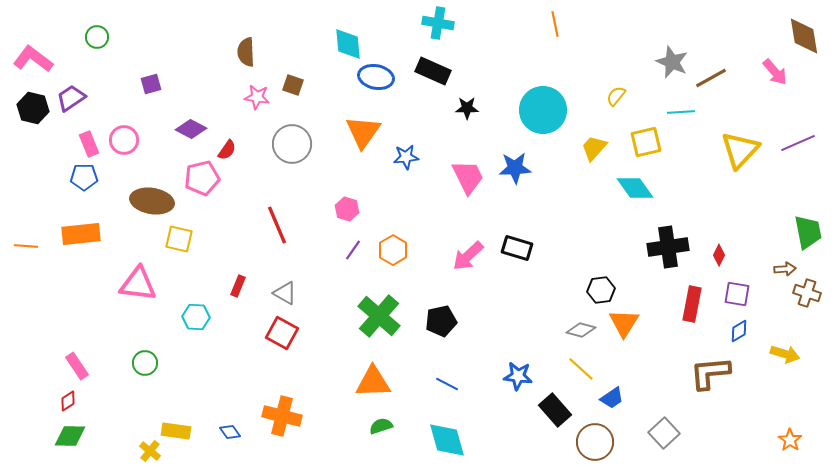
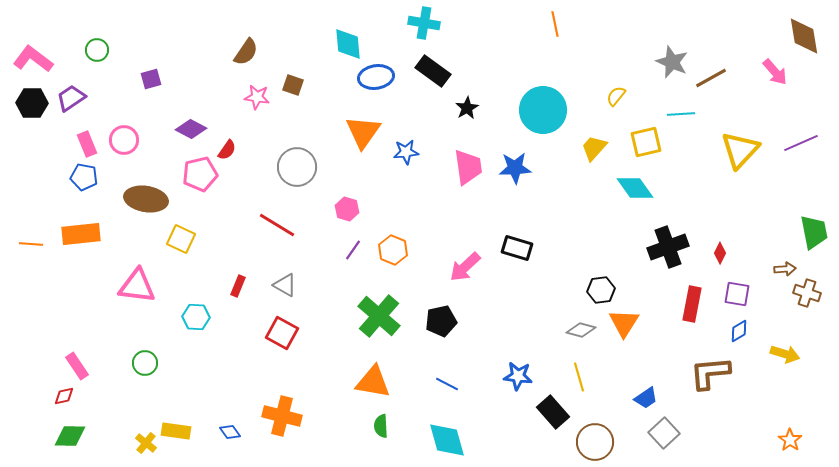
cyan cross at (438, 23): moved 14 px left
green circle at (97, 37): moved 13 px down
brown semicircle at (246, 52): rotated 144 degrees counterclockwise
black rectangle at (433, 71): rotated 12 degrees clockwise
blue ellipse at (376, 77): rotated 20 degrees counterclockwise
purple square at (151, 84): moved 5 px up
black hexagon at (33, 108): moved 1 px left, 5 px up; rotated 12 degrees counterclockwise
black star at (467, 108): rotated 30 degrees counterclockwise
cyan line at (681, 112): moved 2 px down
purple line at (798, 143): moved 3 px right
pink rectangle at (89, 144): moved 2 px left
gray circle at (292, 144): moved 5 px right, 23 px down
blue star at (406, 157): moved 5 px up
blue pentagon at (84, 177): rotated 12 degrees clockwise
pink trapezoid at (468, 177): moved 10 px up; rotated 18 degrees clockwise
pink pentagon at (202, 178): moved 2 px left, 4 px up
brown ellipse at (152, 201): moved 6 px left, 2 px up
red line at (277, 225): rotated 36 degrees counterclockwise
green trapezoid at (808, 232): moved 6 px right
yellow square at (179, 239): moved 2 px right; rotated 12 degrees clockwise
orange line at (26, 246): moved 5 px right, 2 px up
black cross at (668, 247): rotated 12 degrees counterclockwise
orange hexagon at (393, 250): rotated 8 degrees counterclockwise
red diamond at (719, 255): moved 1 px right, 2 px up
pink arrow at (468, 256): moved 3 px left, 11 px down
pink triangle at (138, 284): moved 1 px left, 2 px down
gray triangle at (285, 293): moved 8 px up
yellow line at (581, 369): moved 2 px left, 8 px down; rotated 32 degrees clockwise
orange triangle at (373, 382): rotated 12 degrees clockwise
blue trapezoid at (612, 398): moved 34 px right
red diamond at (68, 401): moved 4 px left, 5 px up; rotated 20 degrees clockwise
black rectangle at (555, 410): moved 2 px left, 2 px down
green semicircle at (381, 426): rotated 75 degrees counterclockwise
yellow cross at (150, 451): moved 4 px left, 8 px up
